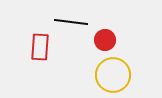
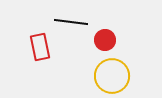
red rectangle: rotated 16 degrees counterclockwise
yellow circle: moved 1 px left, 1 px down
